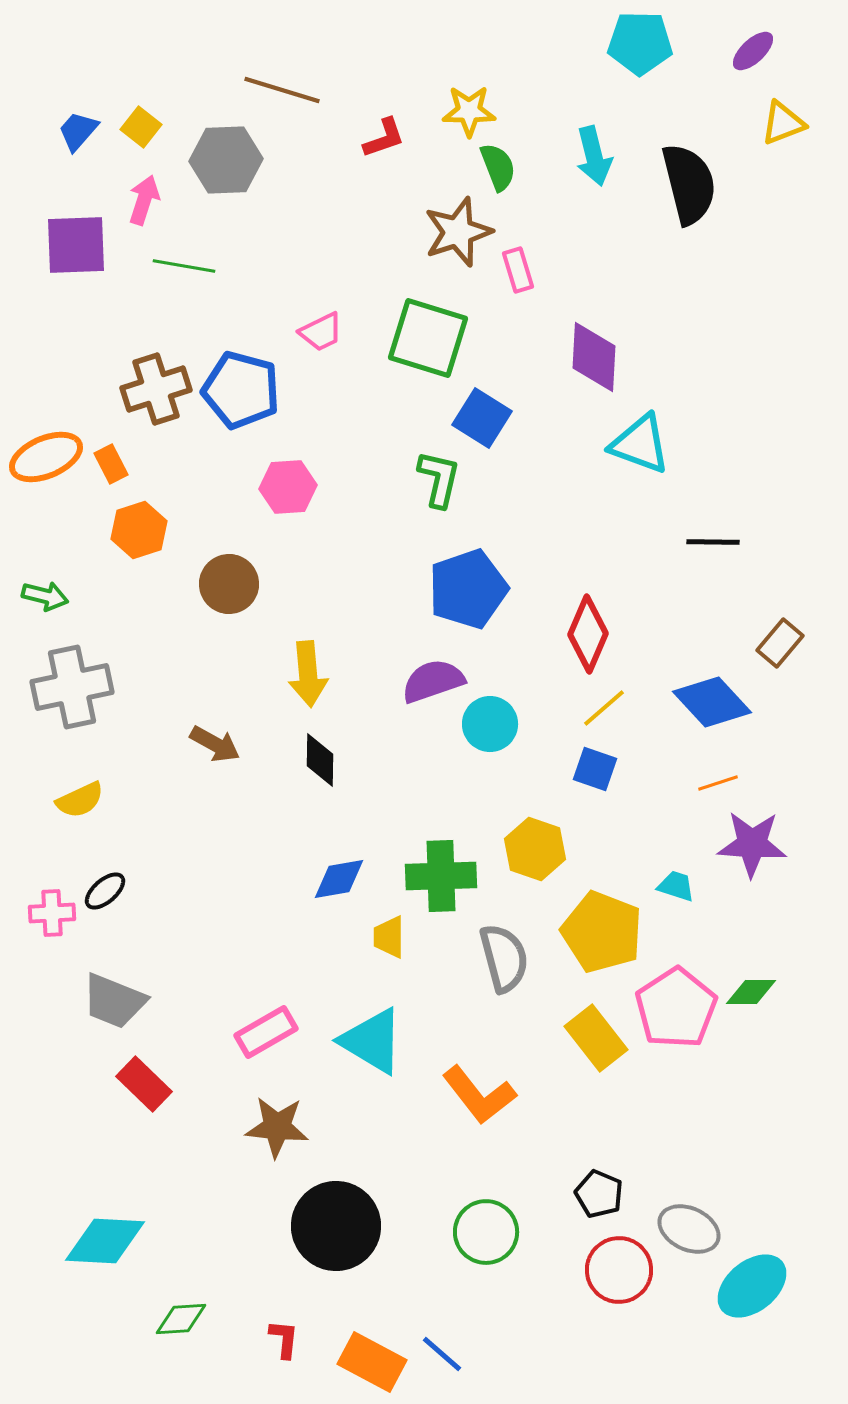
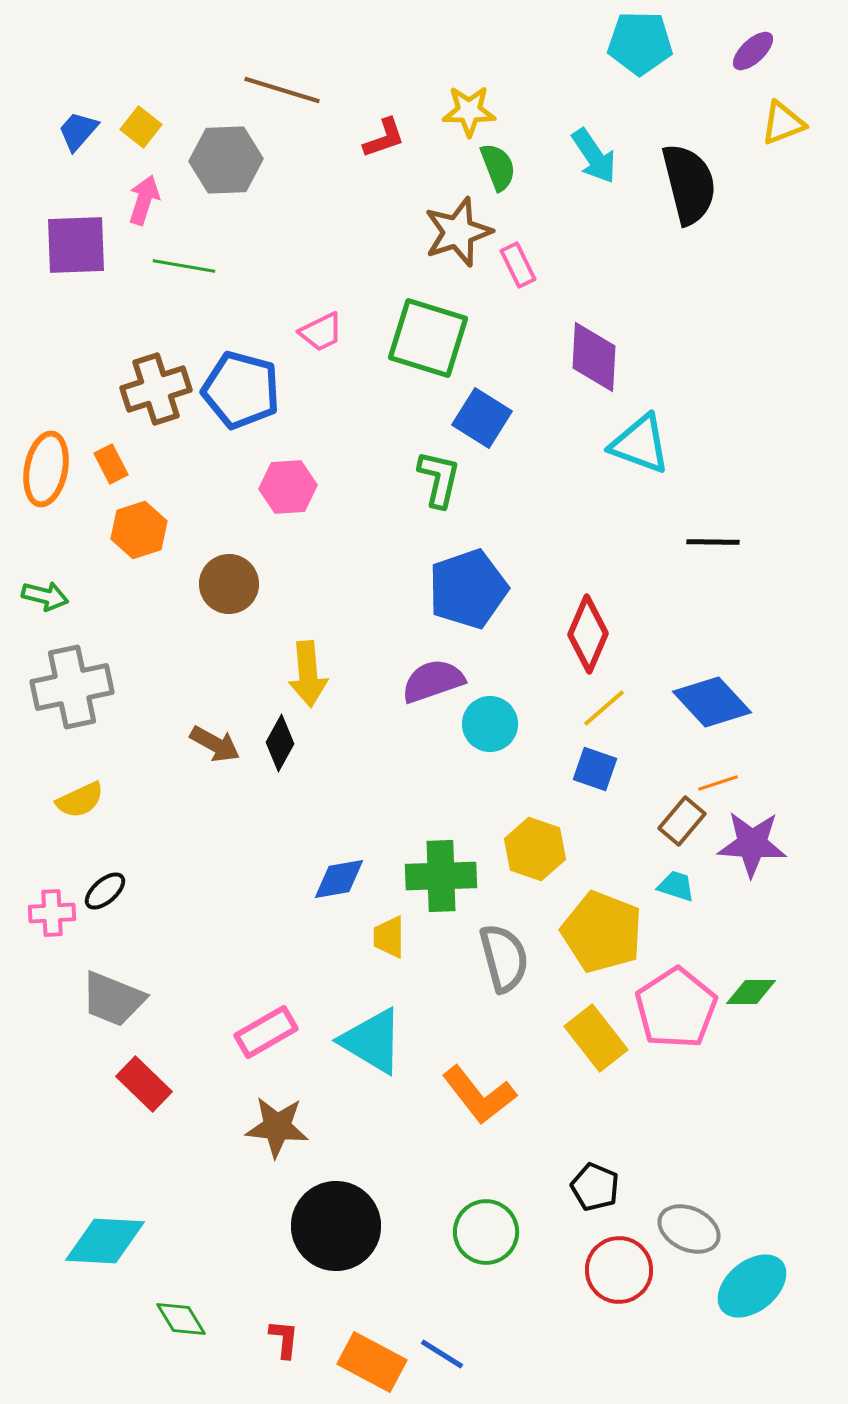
cyan arrow at (594, 156): rotated 20 degrees counterclockwise
pink rectangle at (518, 270): moved 5 px up; rotated 9 degrees counterclockwise
orange ellipse at (46, 457): moved 12 px down; rotated 56 degrees counterclockwise
brown rectangle at (780, 643): moved 98 px left, 178 px down
black diamond at (320, 760): moved 40 px left, 17 px up; rotated 28 degrees clockwise
gray trapezoid at (114, 1001): moved 1 px left, 2 px up
black pentagon at (599, 1194): moved 4 px left, 7 px up
green diamond at (181, 1319): rotated 62 degrees clockwise
blue line at (442, 1354): rotated 9 degrees counterclockwise
